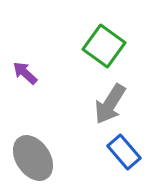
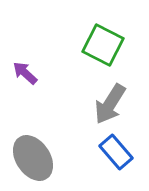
green square: moved 1 px left, 1 px up; rotated 9 degrees counterclockwise
blue rectangle: moved 8 px left
